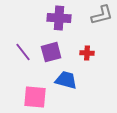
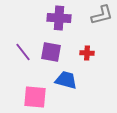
purple square: rotated 25 degrees clockwise
